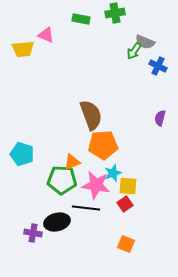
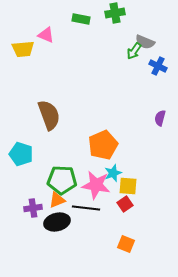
brown semicircle: moved 42 px left
orange pentagon: rotated 20 degrees counterclockwise
cyan pentagon: moved 1 px left
orange triangle: moved 15 px left, 38 px down
purple cross: moved 25 px up; rotated 18 degrees counterclockwise
